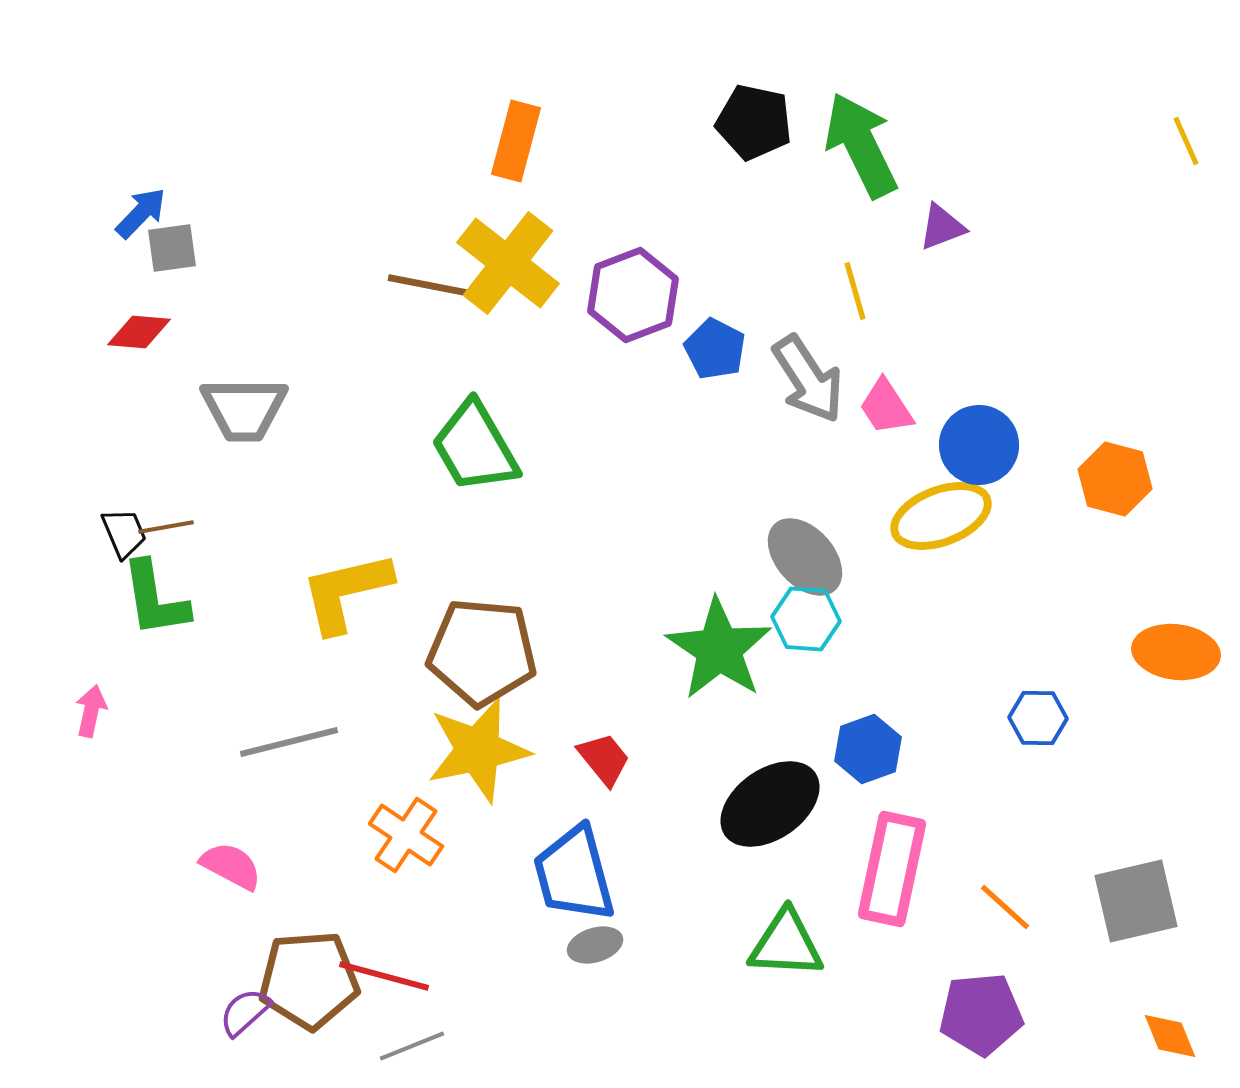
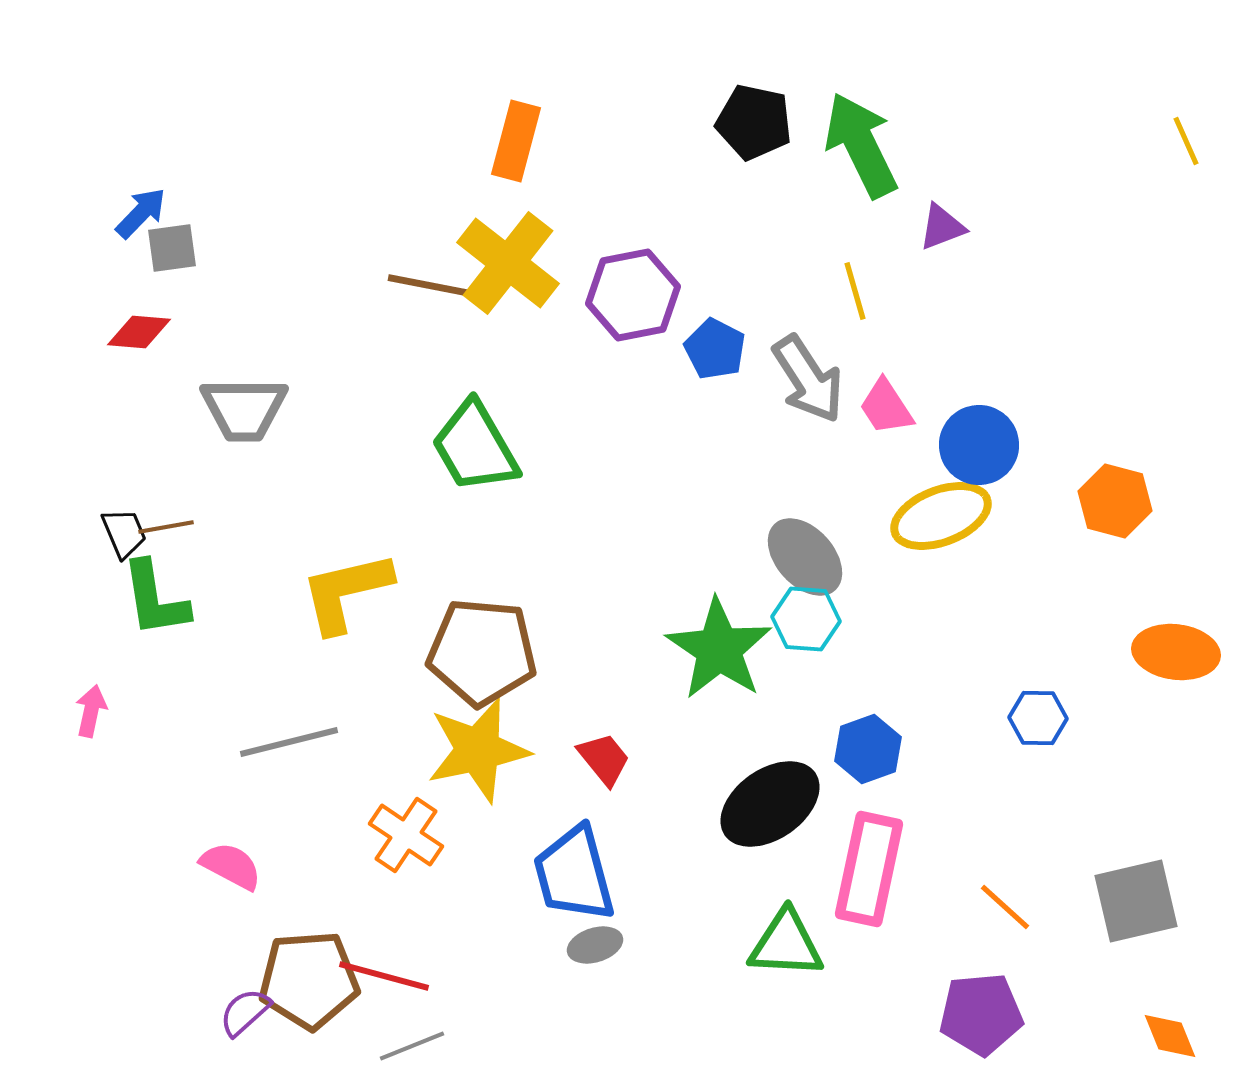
purple hexagon at (633, 295): rotated 10 degrees clockwise
orange hexagon at (1115, 479): moved 22 px down
pink rectangle at (892, 869): moved 23 px left
